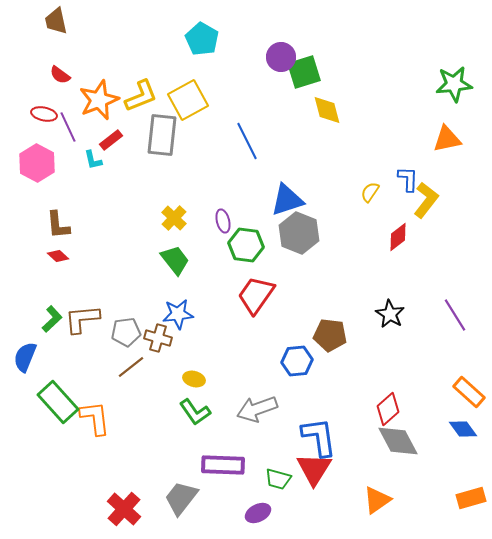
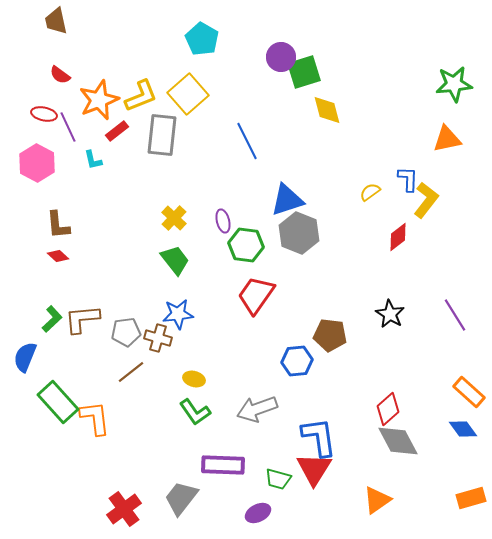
yellow square at (188, 100): moved 6 px up; rotated 12 degrees counterclockwise
red rectangle at (111, 140): moved 6 px right, 9 px up
yellow semicircle at (370, 192): rotated 20 degrees clockwise
brown line at (131, 367): moved 5 px down
red cross at (124, 509): rotated 12 degrees clockwise
